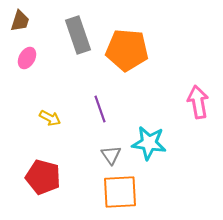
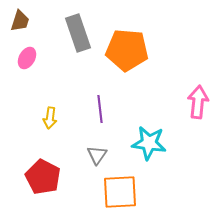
gray rectangle: moved 2 px up
pink arrow: rotated 16 degrees clockwise
purple line: rotated 12 degrees clockwise
yellow arrow: rotated 70 degrees clockwise
gray triangle: moved 14 px left; rotated 10 degrees clockwise
red pentagon: rotated 12 degrees clockwise
